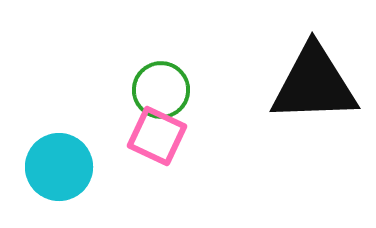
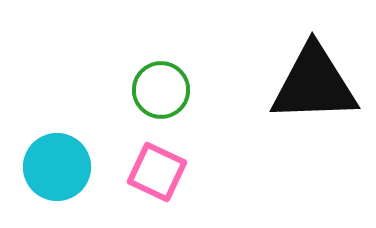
pink square: moved 36 px down
cyan circle: moved 2 px left
